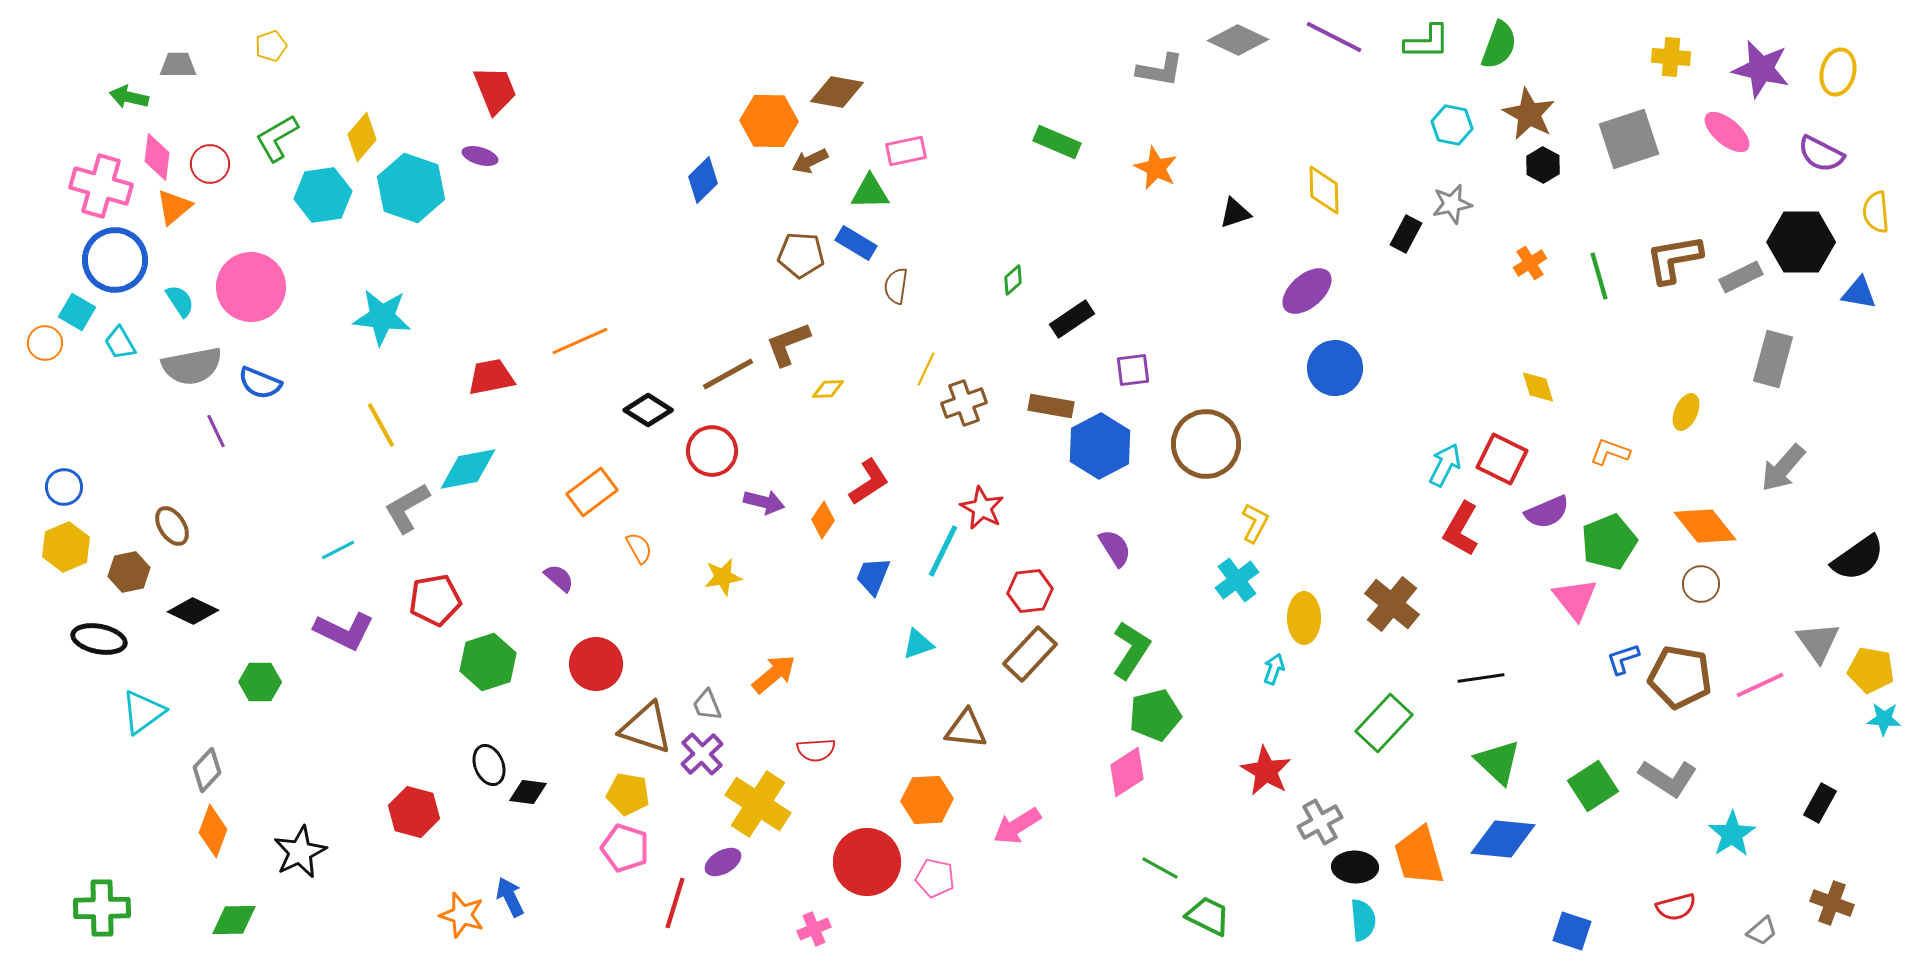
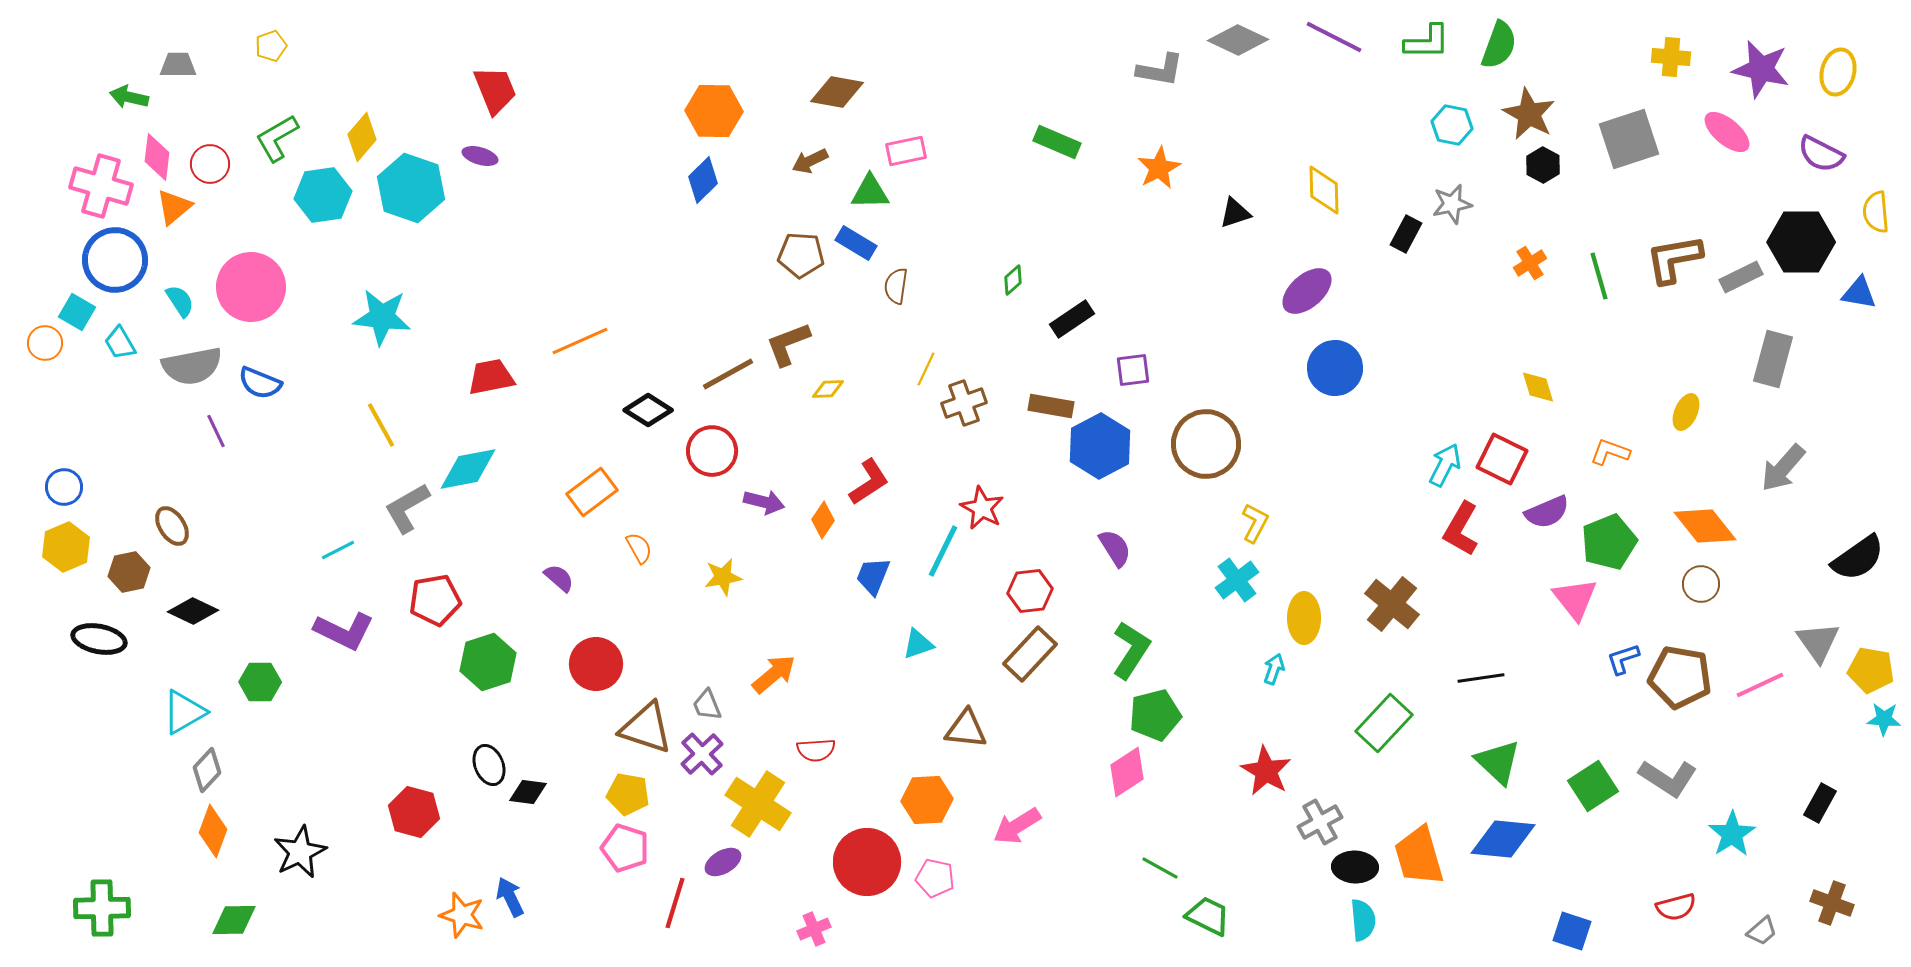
orange hexagon at (769, 121): moved 55 px left, 10 px up
orange star at (1156, 168): moved 3 px right; rotated 18 degrees clockwise
cyan triangle at (143, 712): moved 41 px right; rotated 6 degrees clockwise
